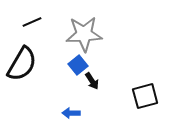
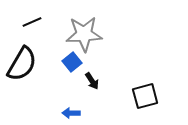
blue square: moved 6 px left, 3 px up
